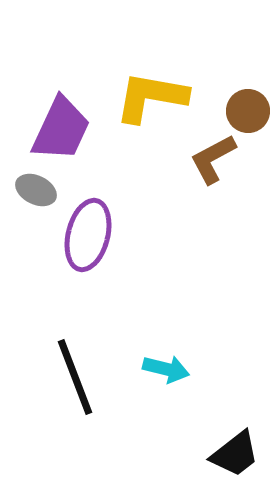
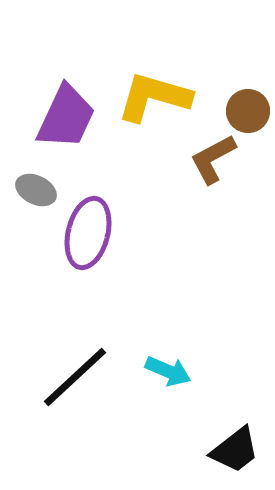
yellow L-shape: moved 3 px right; rotated 6 degrees clockwise
purple trapezoid: moved 5 px right, 12 px up
purple ellipse: moved 2 px up
cyan arrow: moved 2 px right, 2 px down; rotated 9 degrees clockwise
black line: rotated 68 degrees clockwise
black trapezoid: moved 4 px up
